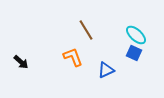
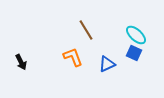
black arrow: rotated 21 degrees clockwise
blue triangle: moved 1 px right, 6 px up
